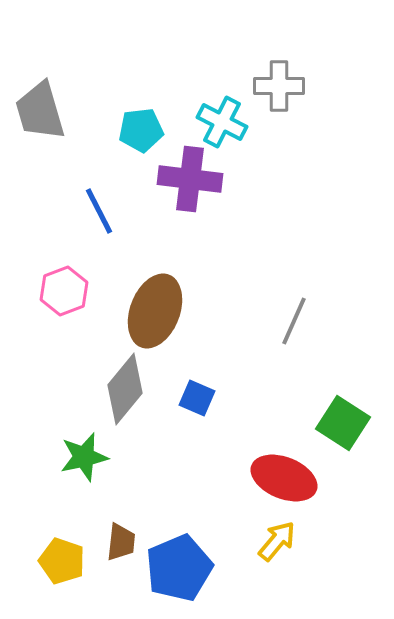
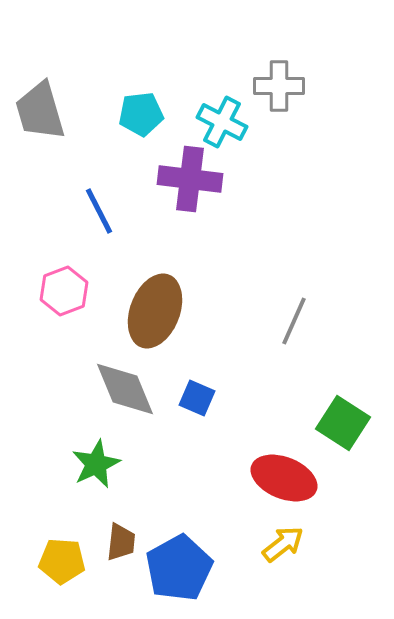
cyan pentagon: moved 16 px up
gray diamond: rotated 62 degrees counterclockwise
green star: moved 12 px right, 7 px down; rotated 12 degrees counterclockwise
yellow arrow: moved 6 px right, 3 px down; rotated 12 degrees clockwise
yellow pentagon: rotated 15 degrees counterclockwise
blue pentagon: rotated 6 degrees counterclockwise
